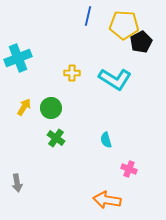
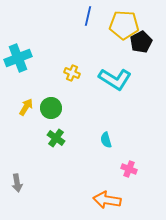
yellow cross: rotated 21 degrees clockwise
yellow arrow: moved 2 px right
